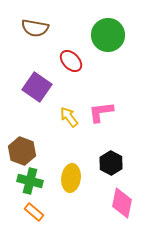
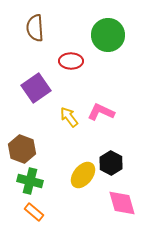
brown semicircle: rotated 76 degrees clockwise
red ellipse: rotated 45 degrees counterclockwise
purple square: moved 1 px left, 1 px down; rotated 20 degrees clockwise
pink L-shape: rotated 32 degrees clockwise
brown hexagon: moved 2 px up
yellow ellipse: moved 12 px right, 3 px up; rotated 32 degrees clockwise
pink diamond: rotated 28 degrees counterclockwise
